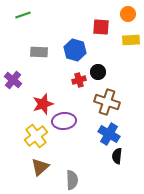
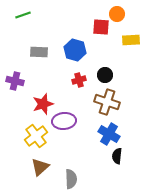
orange circle: moved 11 px left
black circle: moved 7 px right, 3 px down
purple cross: moved 2 px right, 1 px down; rotated 24 degrees counterclockwise
gray semicircle: moved 1 px left, 1 px up
